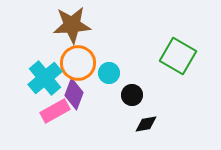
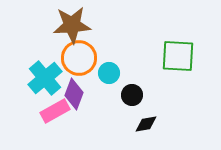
green square: rotated 27 degrees counterclockwise
orange circle: moved 1 px right, 5 px up
